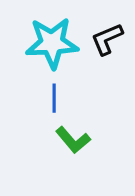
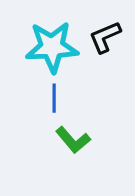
black L-shape: moved 2 px left, 2 px up
cyan star: moved 4 px down
